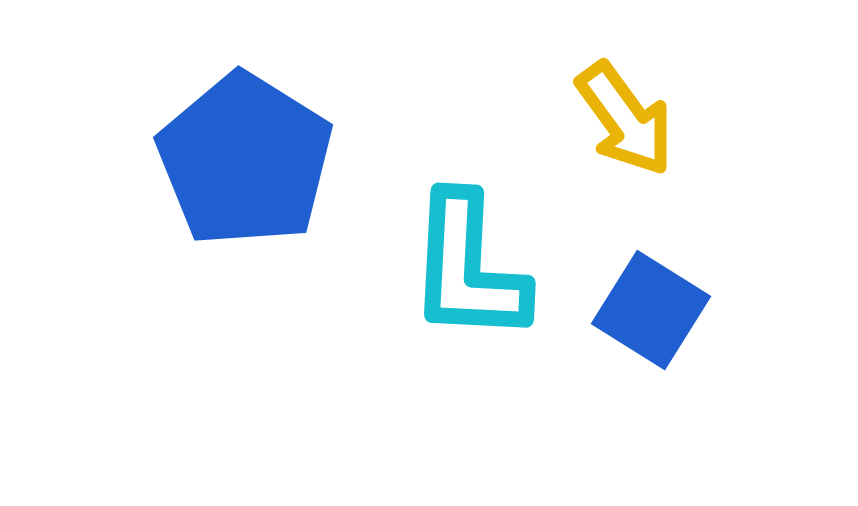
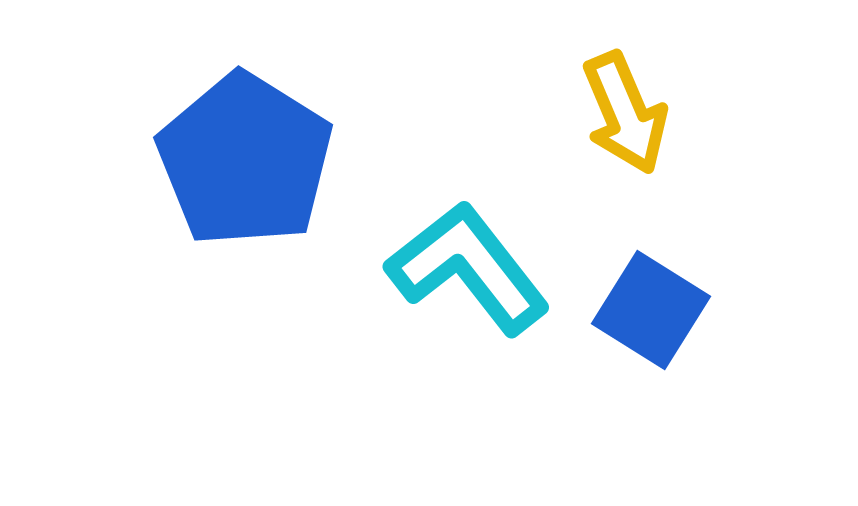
yellow arrow: moved 6 px up; rotated 13 degrees clockwise
cyan L-shape: rotated 139 degrees clockwise
